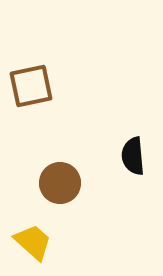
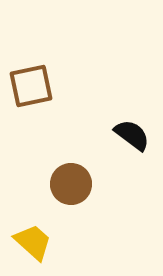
black semicircle: moved 1 px left, 21 px up; rotated 132 degrees clockwise
brown circle: moved 11 px right, 1 px down
